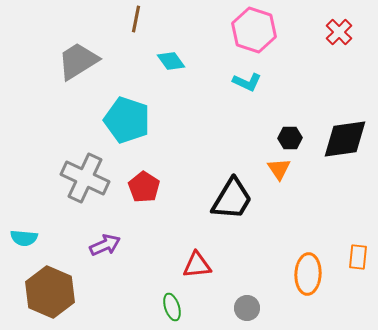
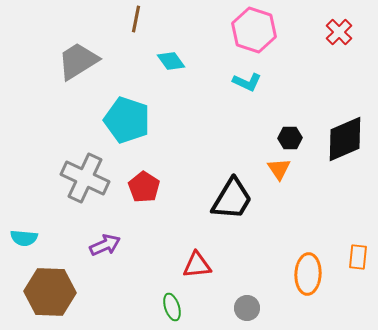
black diamond: rotated 15 degrees counterclockwise
brown hexagon: rotated 21 degrees counterclockwise
